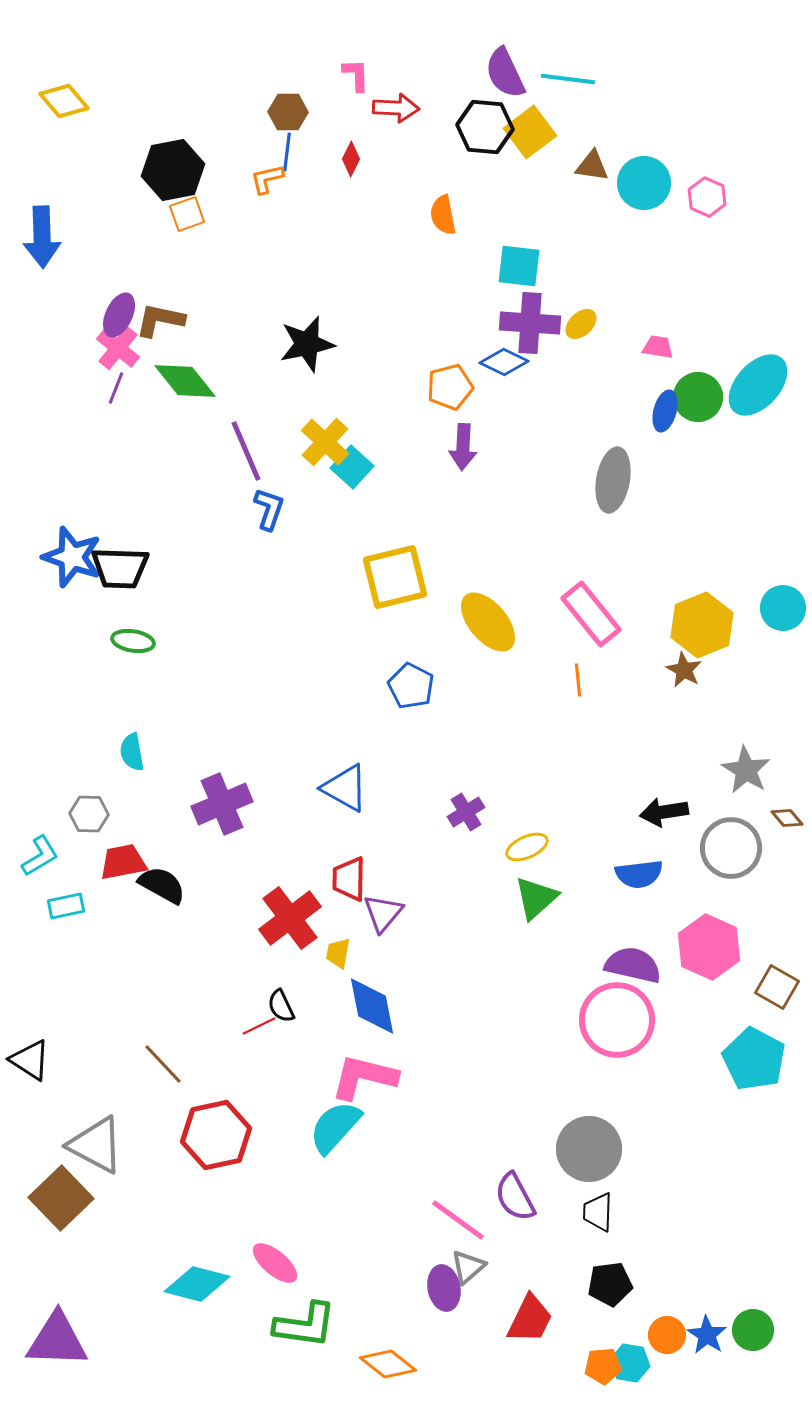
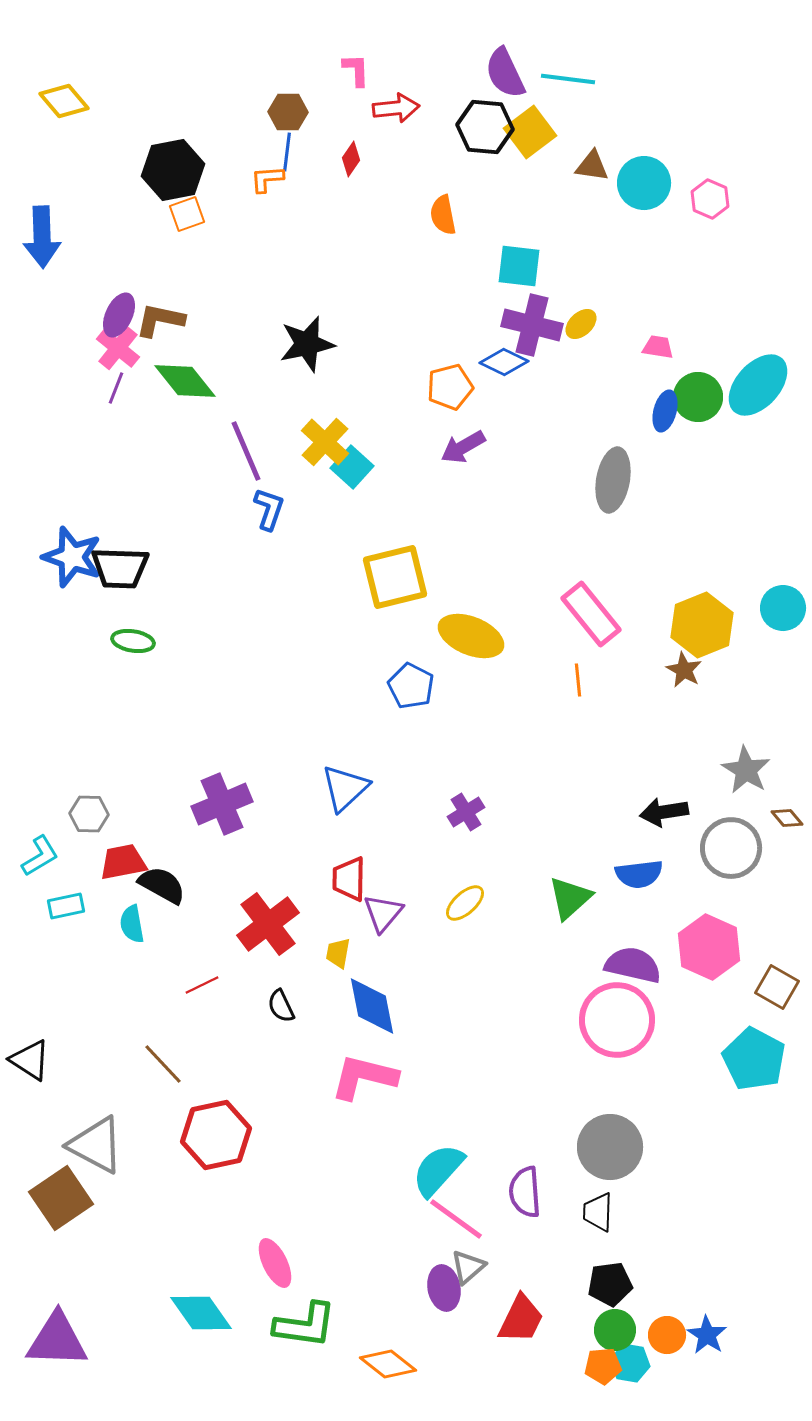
pink L-shape at (356, 75): moved 5 px up
red arrow at (396, 108): rotated 9 degrees counterclockwise
red diamond at (351, 159): rotated 8 degrees clockwise
orange L-shape at (267, 179): rotated 9 degrees clockwise
pink hexagon at (707, 197): moved 3 px right, 2 px down
purple cross at (530, 323): moved 2 px right, 2 px down; rotated 10 degrees clockwise
purple arrow at (463, 447): rotated 57 degrees clockwise
yellow ellipse at (488, 622): moved 17 px left, 14 px down; rotated 28 degrees counterclockwise
cyan semicircle at (132, 752): moved 172 px down
blue triangle at (345, 788): rotated 48 degrees clockwise
yellow ellipse at (527, 847): moved 62 px left, 56 px down; rotated 18 degrees counterclockwise
green triangle at (536, 898): moved 34 px right
red cross at (290, 918): moved 22 px left, 6 px down
red line at (259, 1026): moved 57 px left, 41 px up
cyan semicircle at (335, 1127): moved 103 px right, 43 px down
gray circle at (589, 1149): moved 21 px right, 2 px up
purple semicircle at (515, 1197): moved 10 px right, 5 px up; rotated 24 degrees clockwise
brown square at (61, 1198): rotated 10 degrees clockwise
pink line at (458, 1220): moved 2 px left, 1 px up
pink ellipse at (275, 1263): rotated 24 degrees clockwise
cyan diamond at (197, 1284): moved 4 px right, 29 px down; rotated 40 degrees clockwise
red trapezoid at (530, 1319): moved 9 px left
green circle at (753, 1330): moved 138 px left
